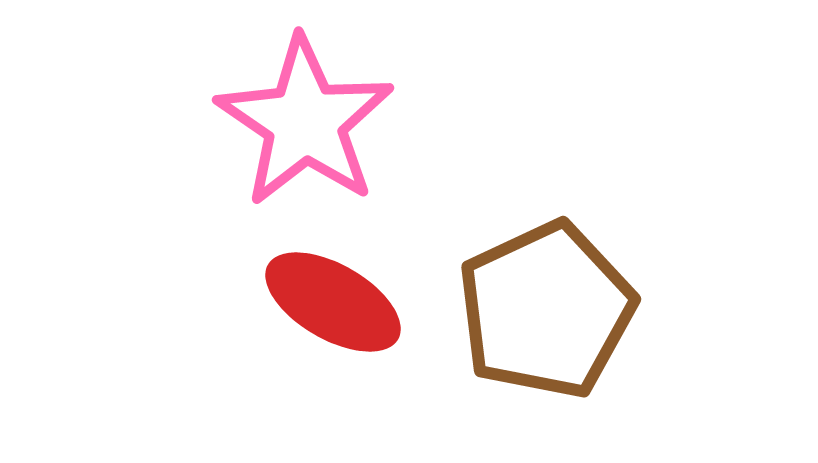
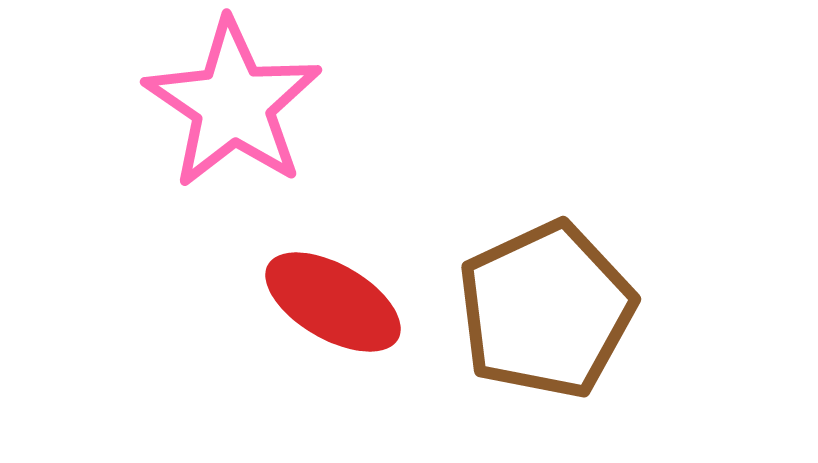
pink star: moved 72 px left, 18 px up
